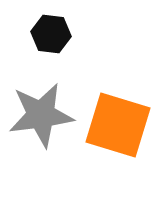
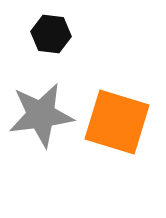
orange square: moved 1 px left, 3 px up
